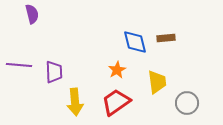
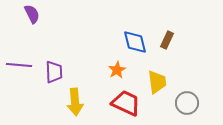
purple semicircle: rotated 12 degrees counterclockwise
brown rectangle: moved 1 px right, 2 px down; rotated 60 degrees counterclockwise
red trapezoid: moved 10 px right, 1 px down; rotated 60 degrees clockwise
